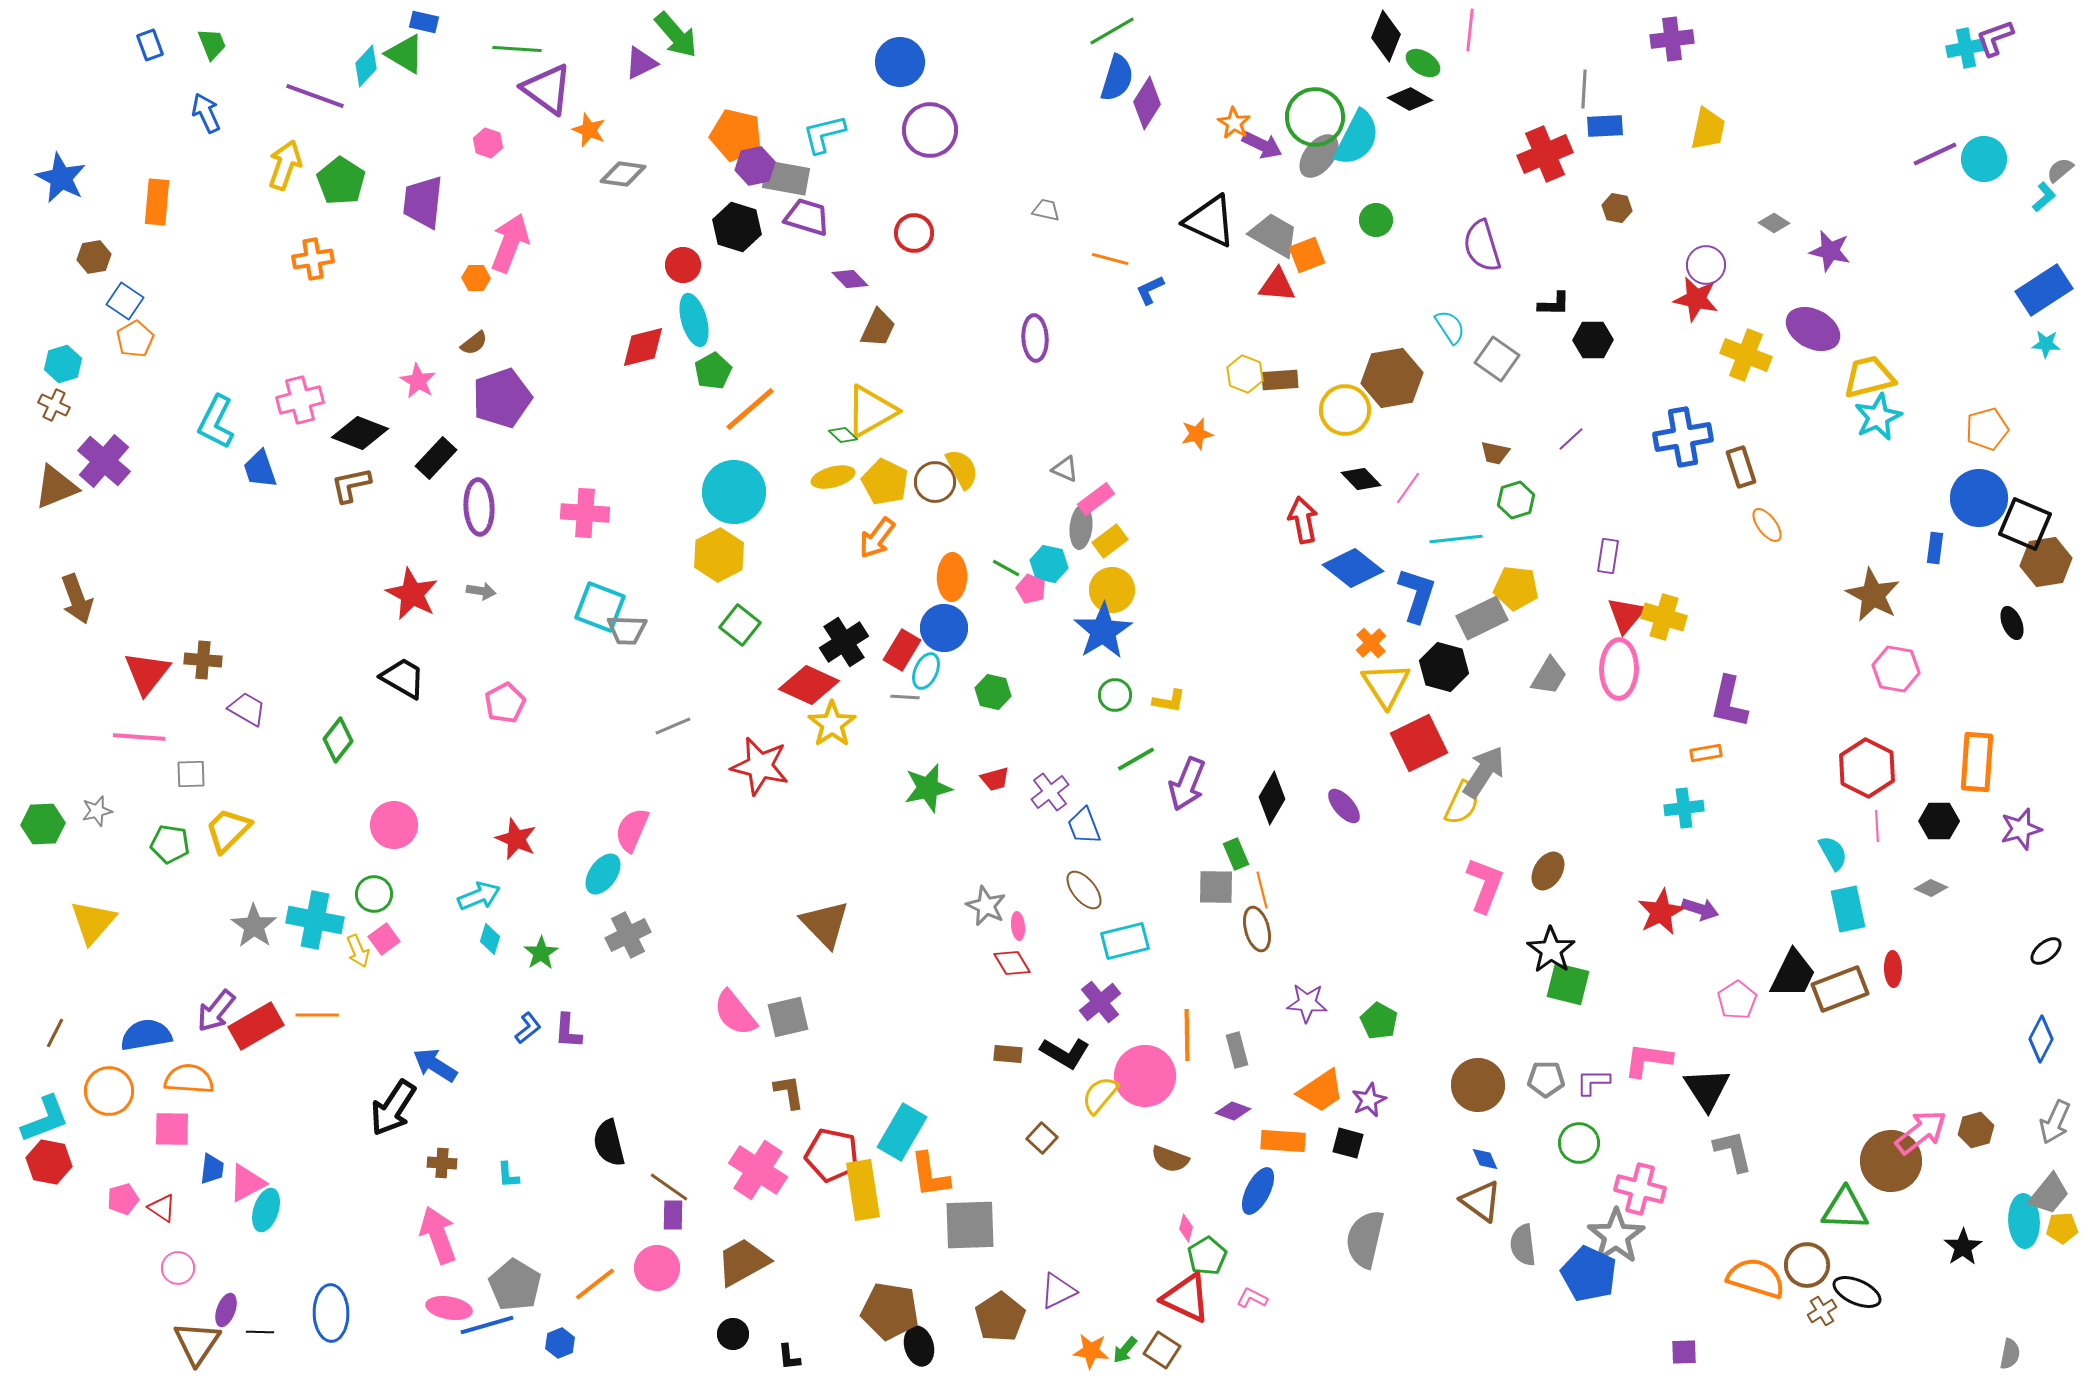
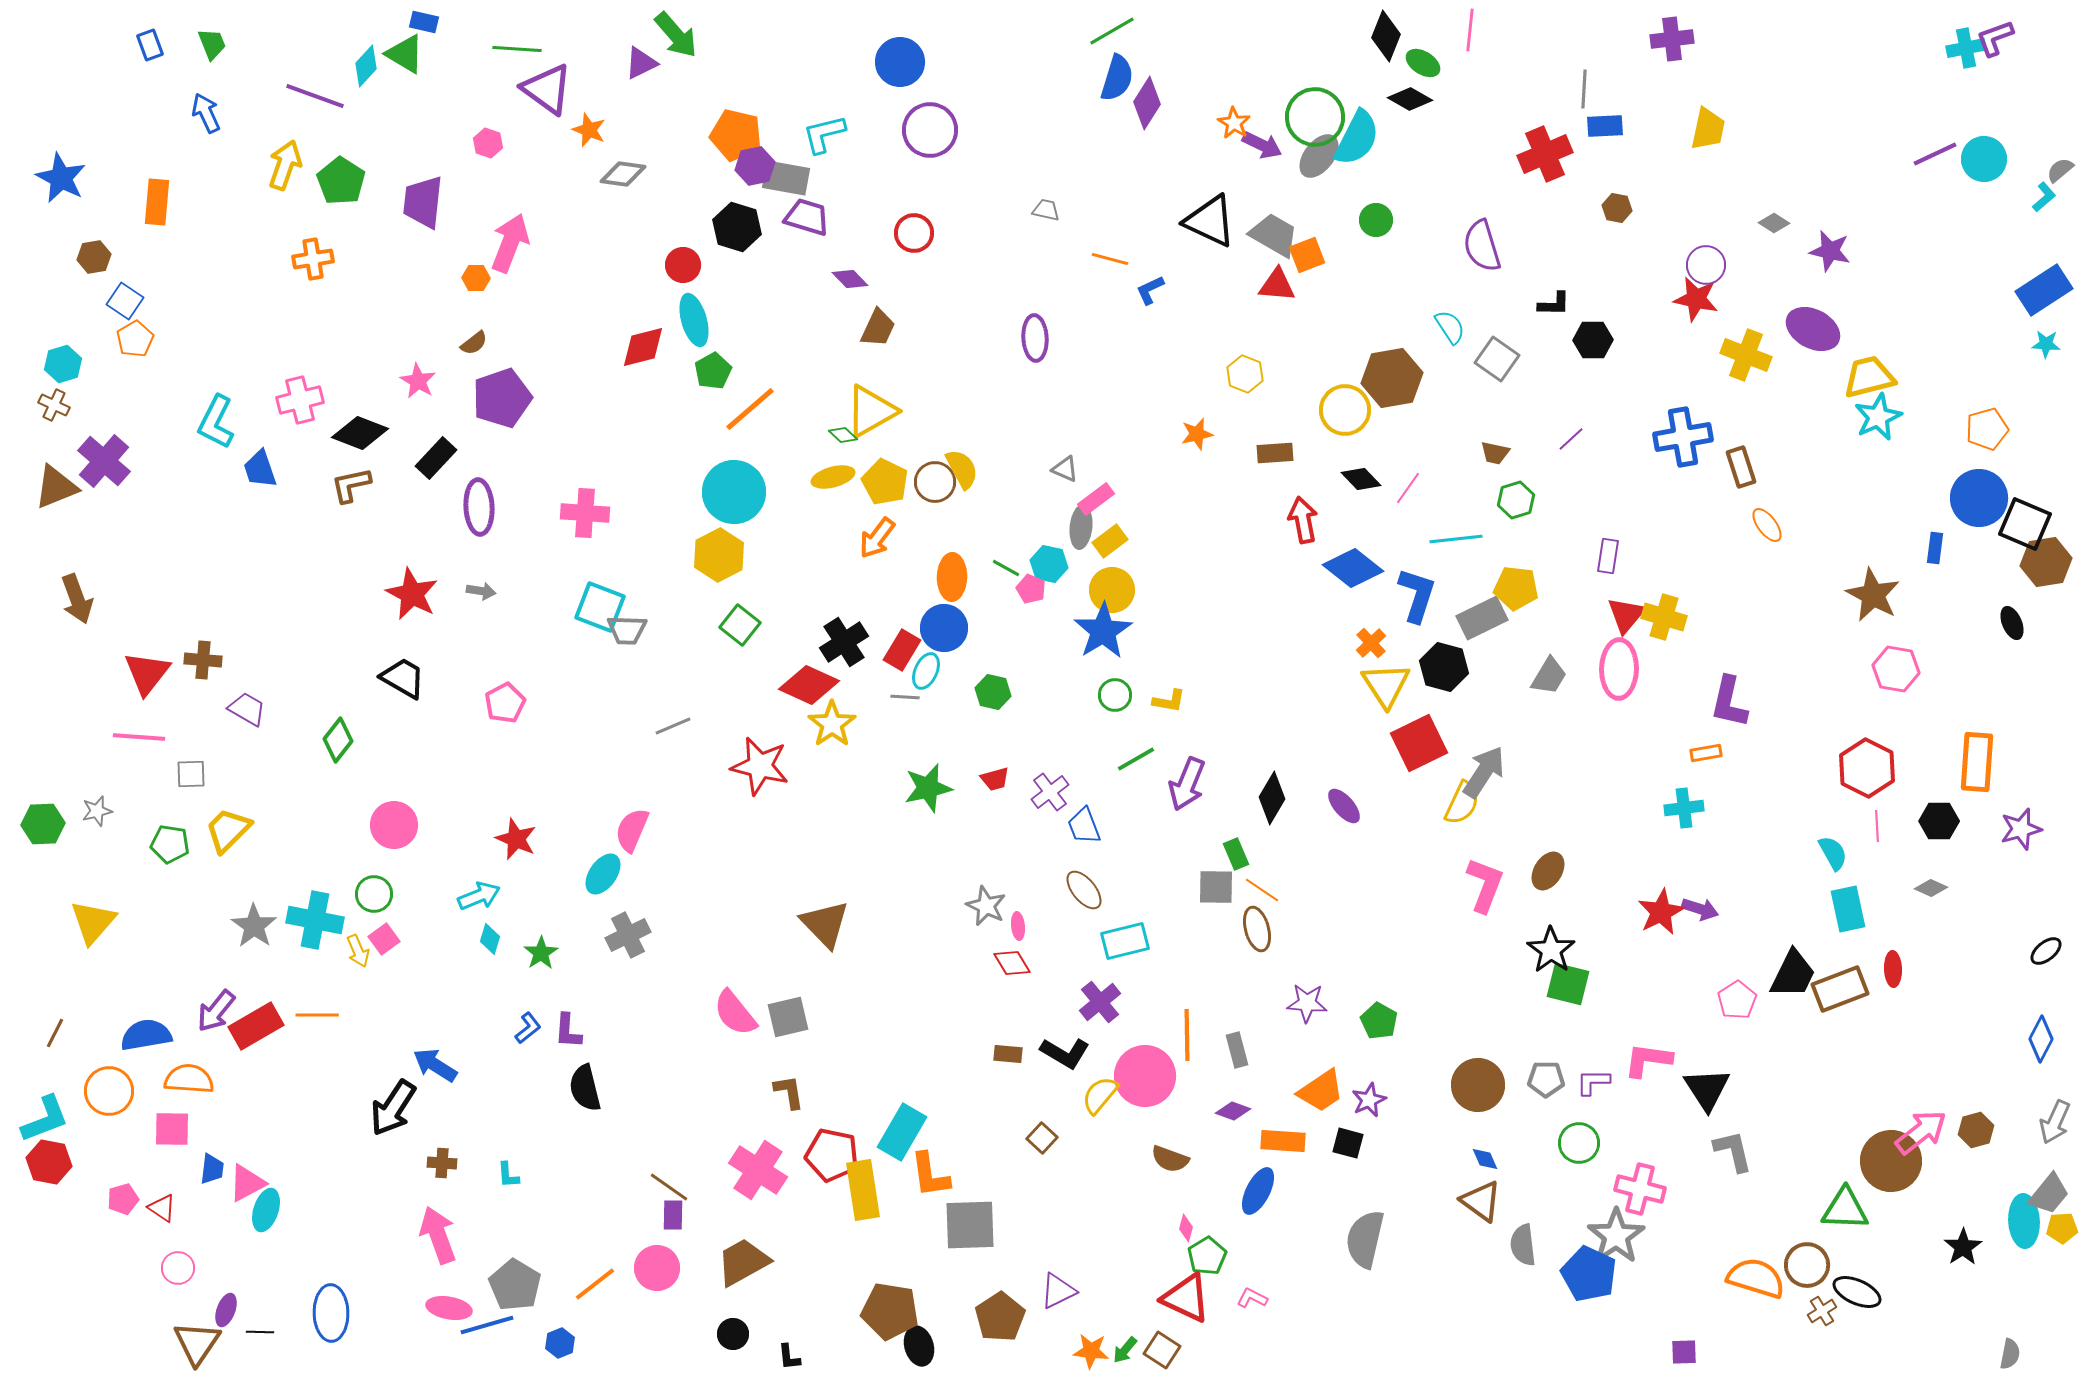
brown rectangle at (1280, 380): moved 5 px left, 73 px down
orange line at (1262, 890): rotated 42 degrees counterclockwise
black semicircle at (609, 1143): moved 24 px left, 55 px up
